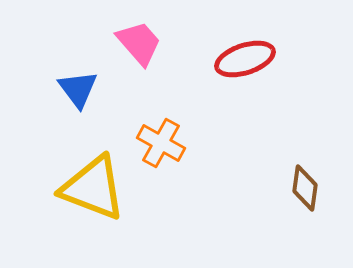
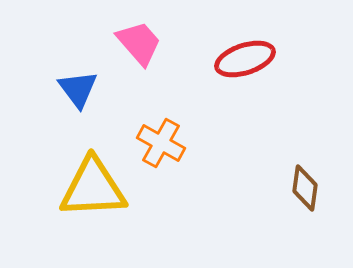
yellow triangle: rotated 24 degrees counterclockwise
